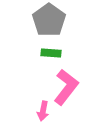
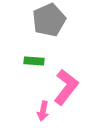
gray pentagon: rotated 12 degrees clockwise
green rectangle: moved 17 px left, 8 px down
